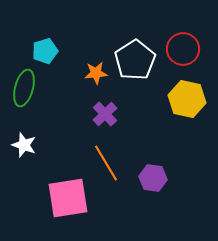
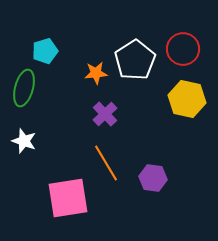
white star: moved 4 px up
